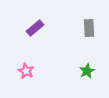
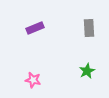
purple rectangle: rotated 18 degrees clockwise
pink star: moved 7 px right, 9 px down; rotated 14 degrees counterclockwise
